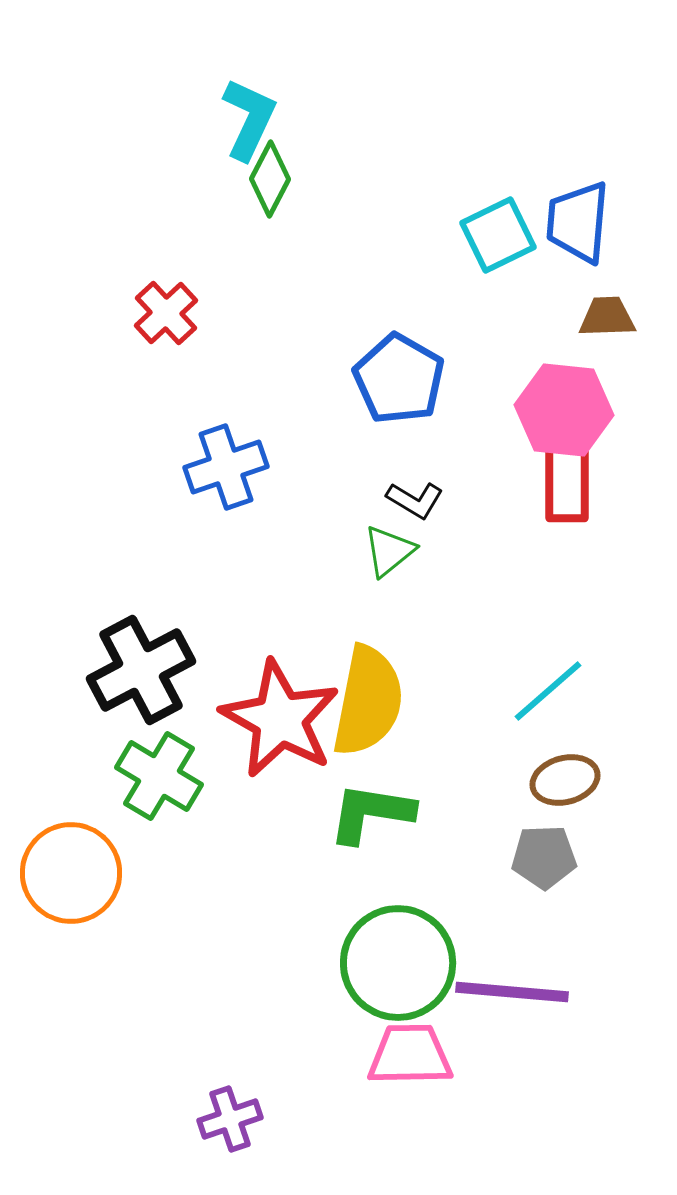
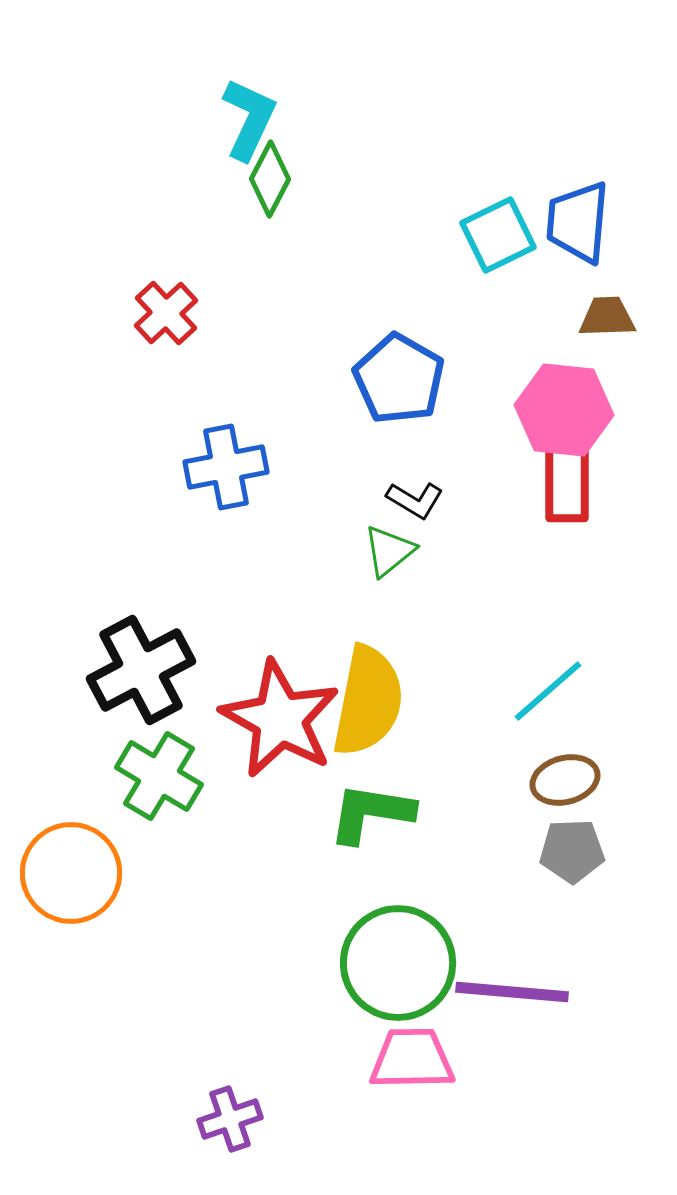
blue cross: rotated 8 degrees clockwise
gray pentagon: moved 28 px right, 6 px up
pink trapezoid: moved 2 px right, 4 px down
